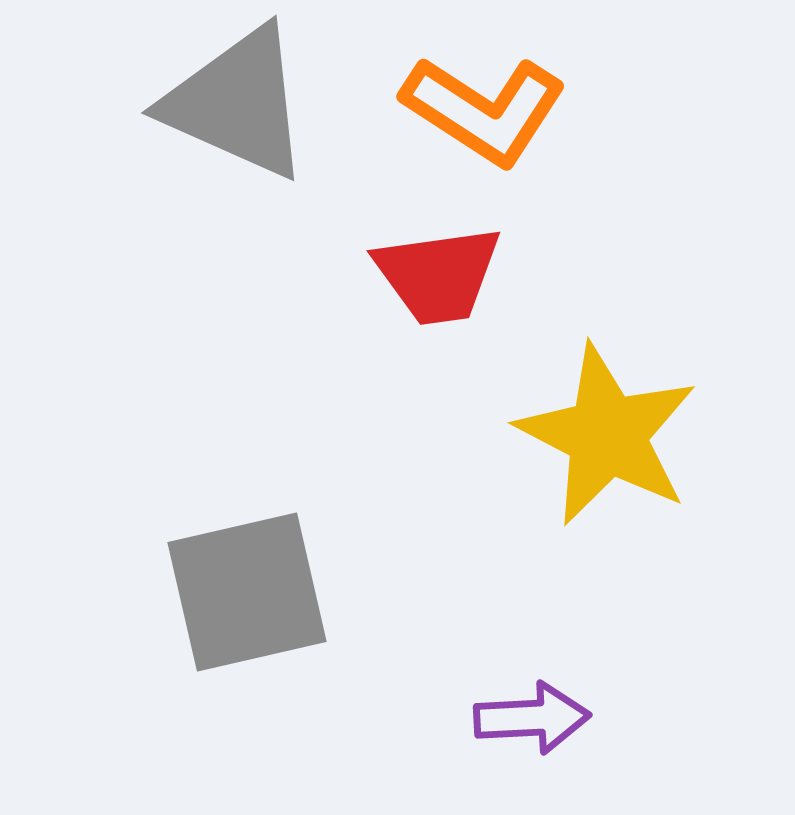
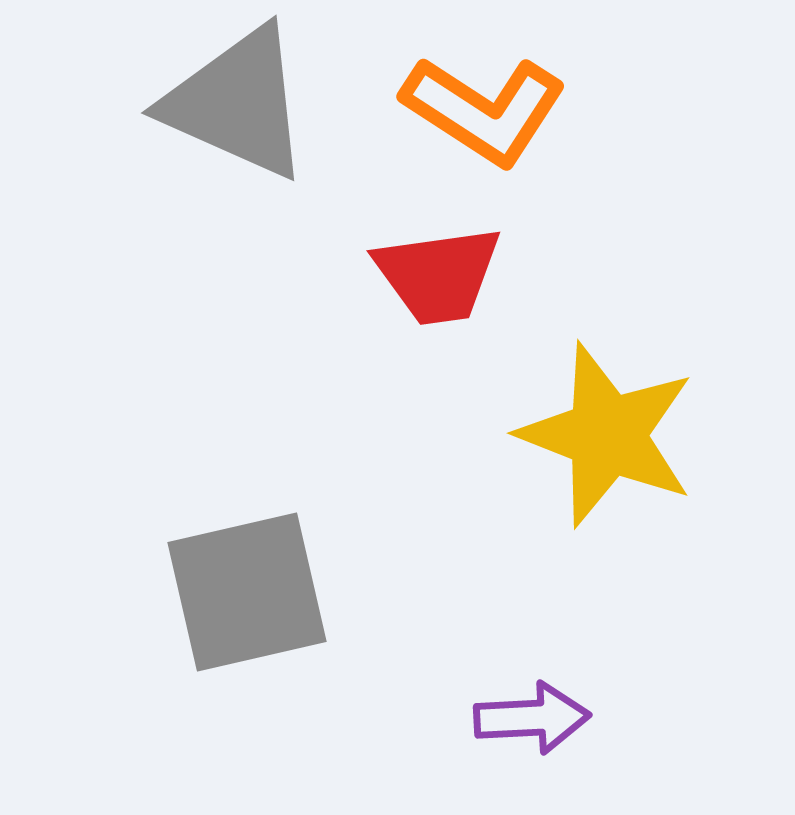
yellow star: rotated 6 degrees counterclockwise
